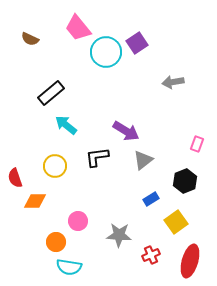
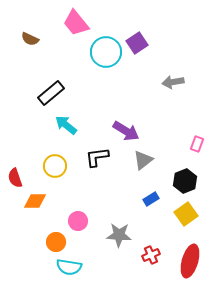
pink trapezoid: moved 2 px left, 5 px up
yellow square: moved 10 px right, 8 px up
